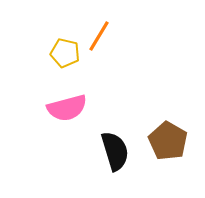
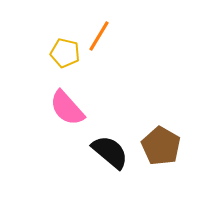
pink semicircle: rotated 63 degrees clockwise
brown pentagon: moved 7 px left, 5 px down
black semicircle: moved 5 px left, 1 px down; rotated 33 degrees counterclockwise
